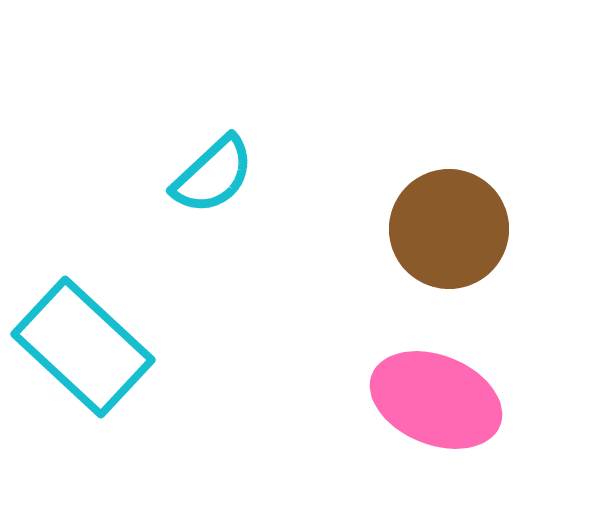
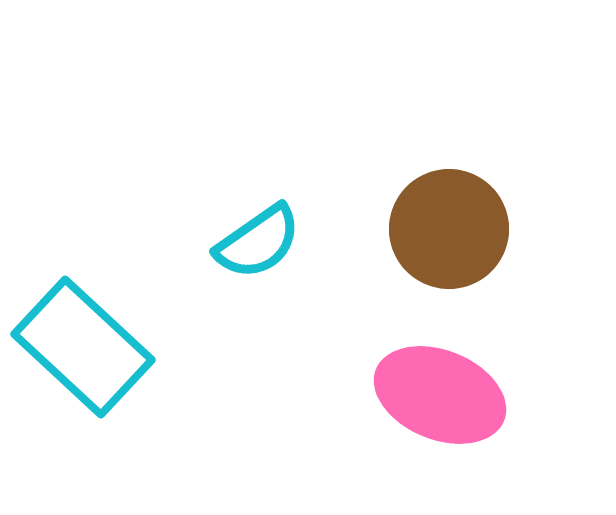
cyan semicircle: moved 45 px right, 67 px down; rotated 8 degrees clockwise
pink ellipse: moved 4 px right, 5 px up
